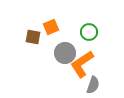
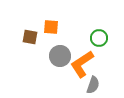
orange square: rotated 28 degrees clockwise
green circle: moved 10 px right, 6 px down
brown square: moved 3 px left
gray circle: moved 5 px left, 3 px down
